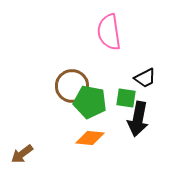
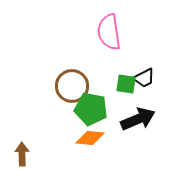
black trapezoid: moved 1 px left
green square: moved 14 px up
green pentagon: moved 1 px right, 7 px down
black arrow: rotated 124 degrees counterclockwise
brown arrow: rotated 125 degrees clockwise
